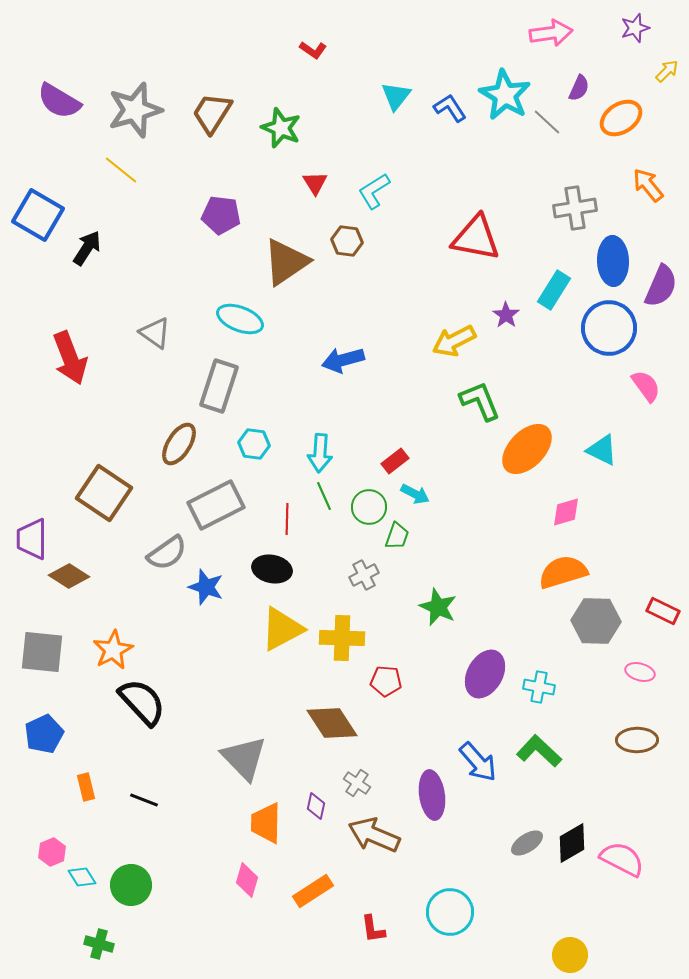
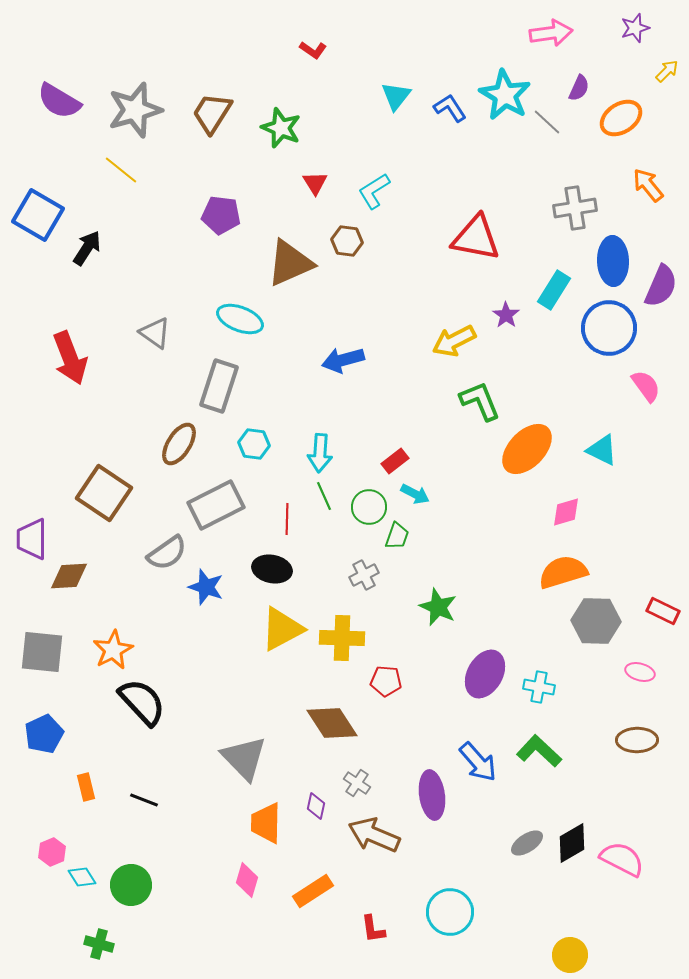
brown triangle at (286, 262): moved 4 px right, 1 px down; rotated 10 degrees clockwise
brown diamond at (69, 576): rotated 36 degrees counterclockwise
